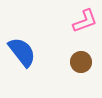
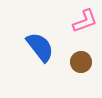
blue semicircle: moved 18 px right, 5 px up
